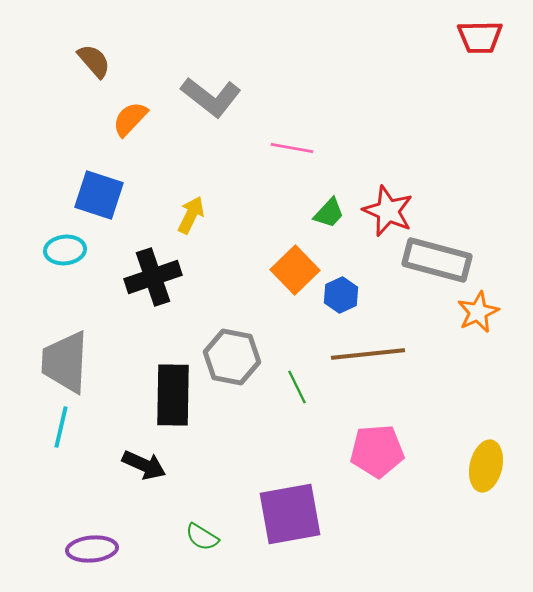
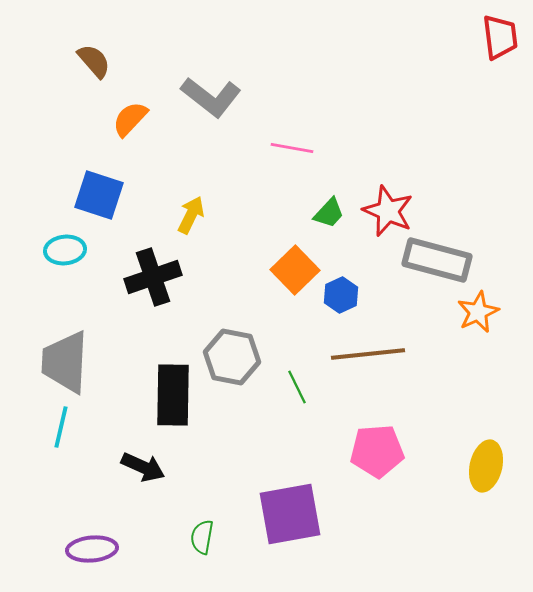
red trapezoid: moved 20 px right; rotated 96 degrees counterclockwise
black arrow: moved 1 px left, 2 px down
green semicircle: rotated 68 degrees clockwise
